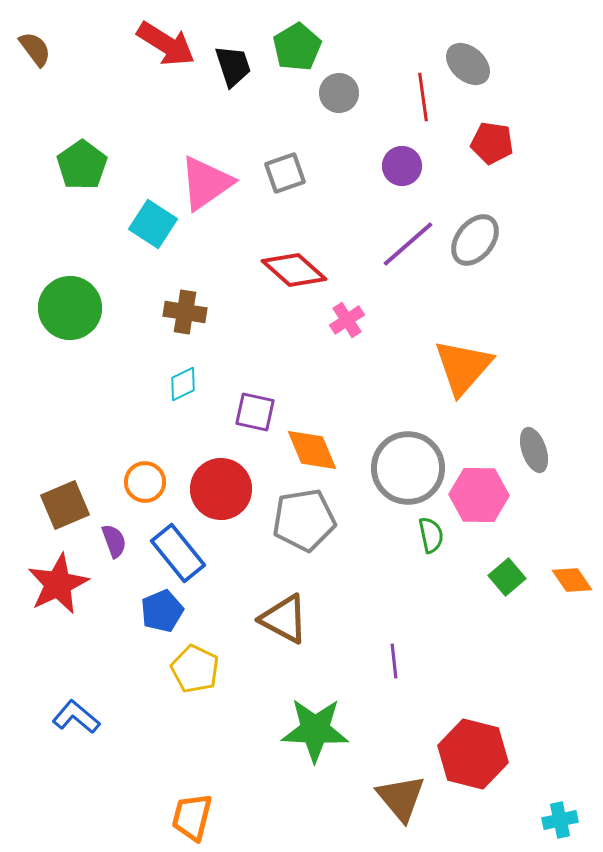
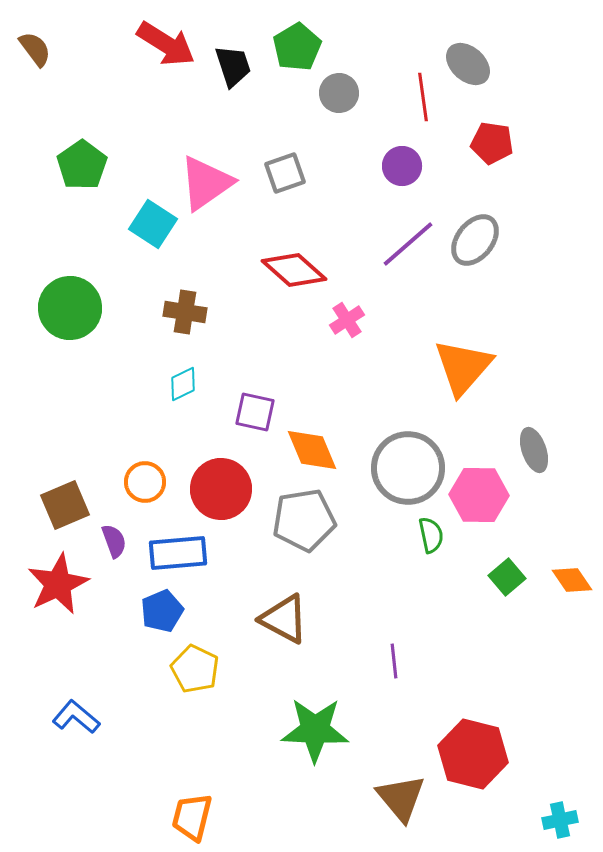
blue rectangle at (178, 553): rotated 56 degrees counterclockwise
